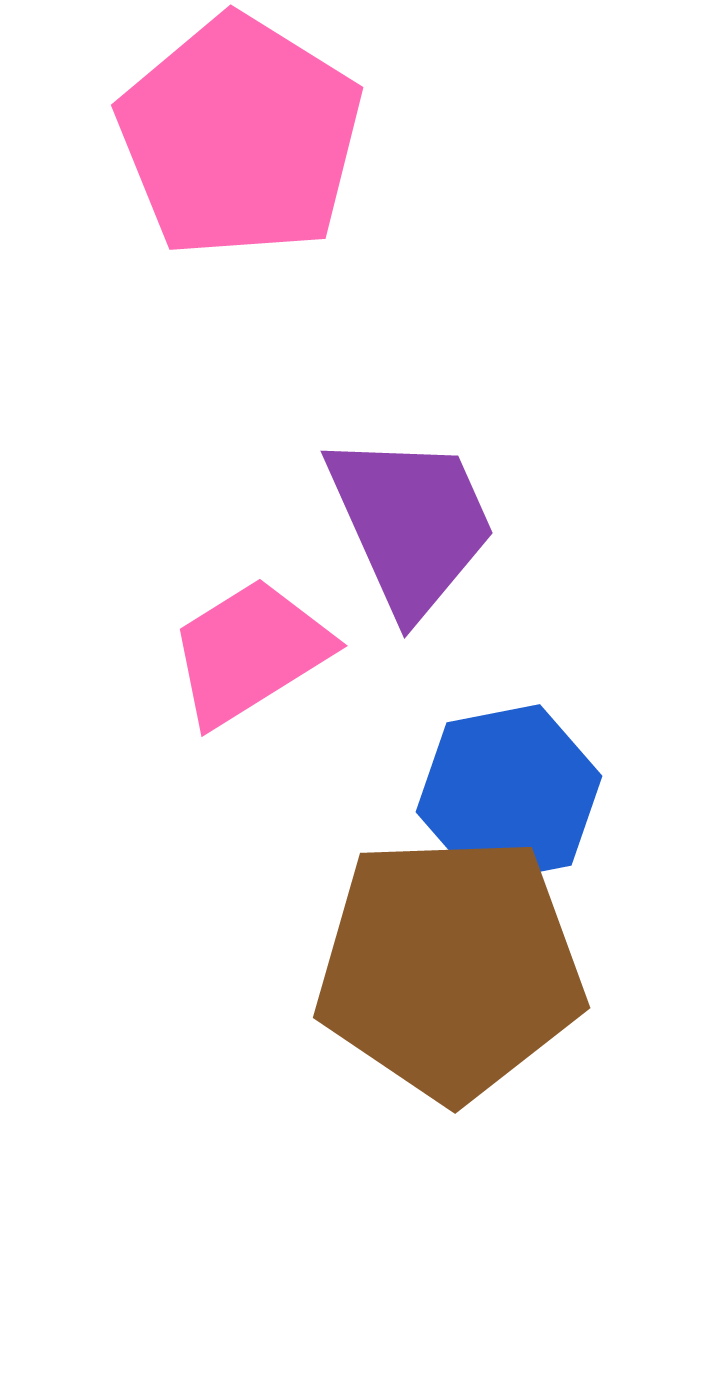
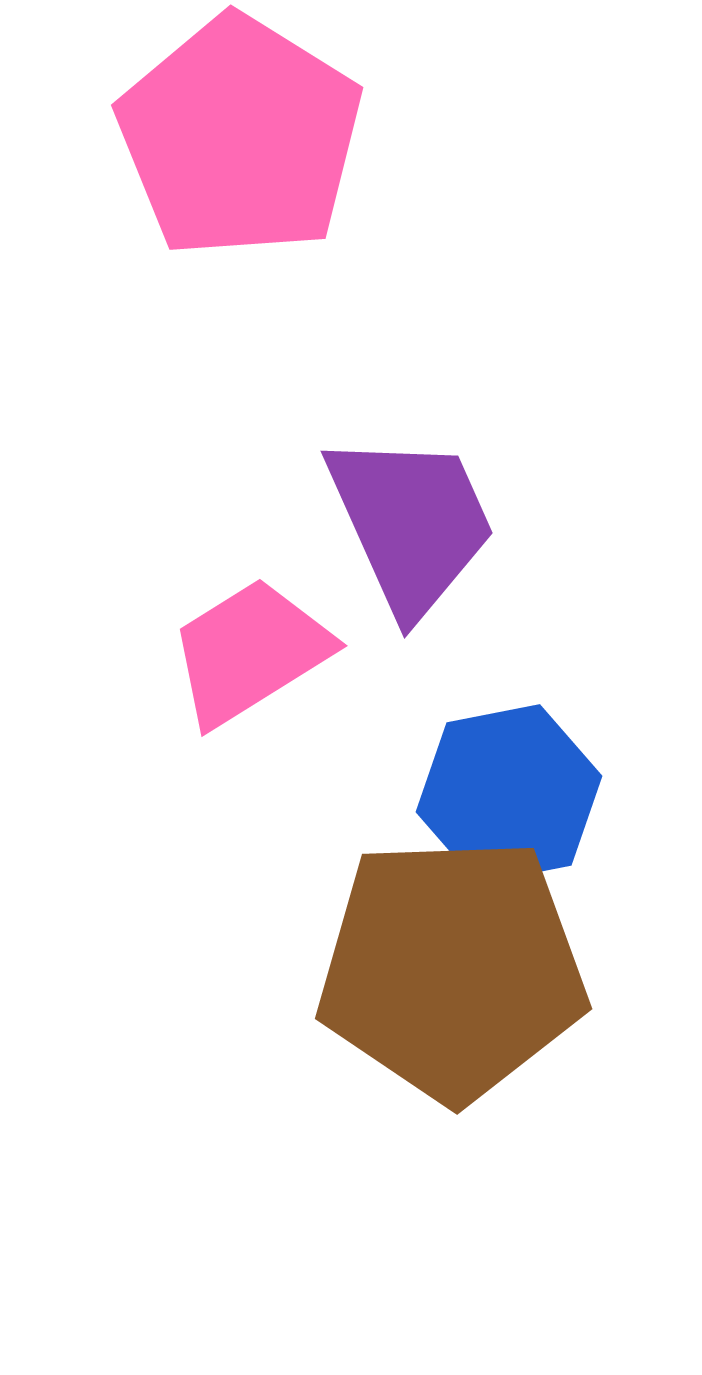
brown pentagon: moved 2 px right, 1 px down
